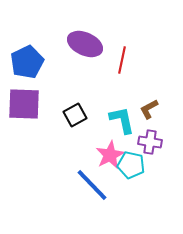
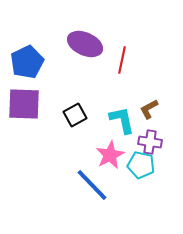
cyan pentagon: moved 10 px right
